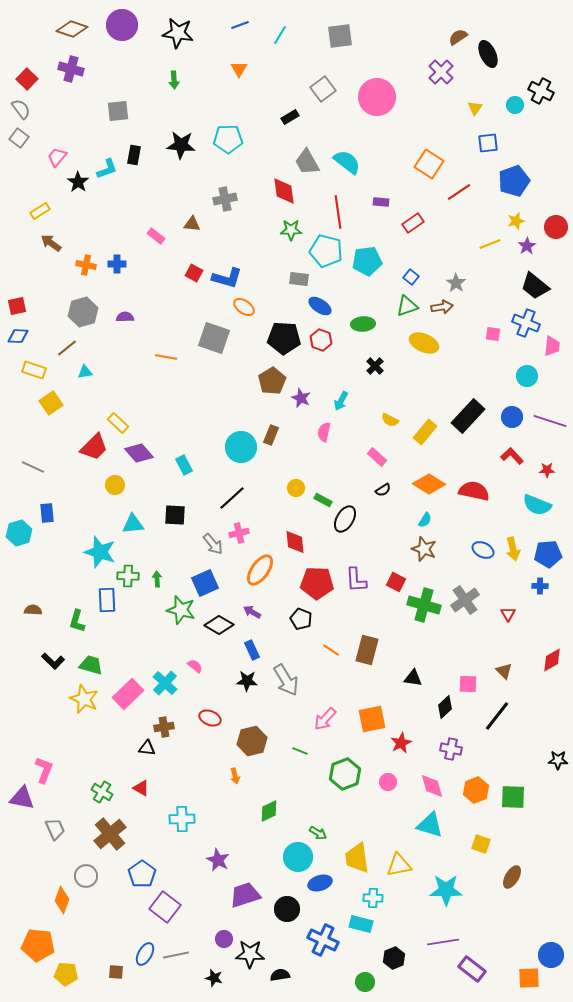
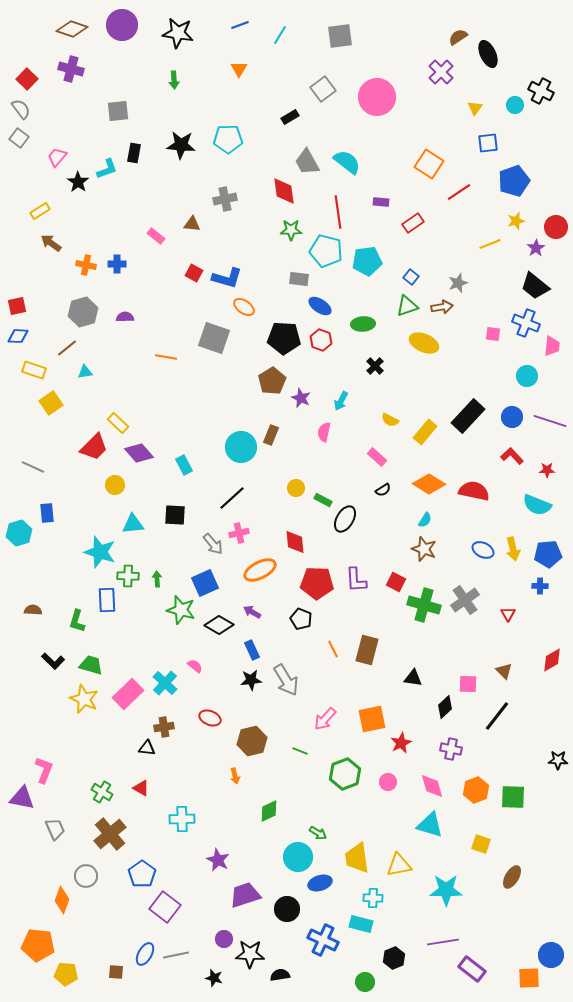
black rectangle at (134, 155): moved 2 px up
purple star at (527, 246): moved 9 px right, 2 px down
gray star at (456, 283): moved 2 px right; rotated 18 degrees clockwise
orange ellipse at (260, 570): rotated 28 degrees clockwise
orange line at (331, 650): moved 2 px right, 1 px up; rotated 30 degrees clockwise
black star at (247, 681): moved 4 px right, 1 px up; rotated 10 degrees counterclockwise
